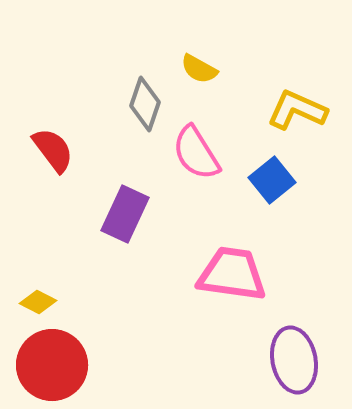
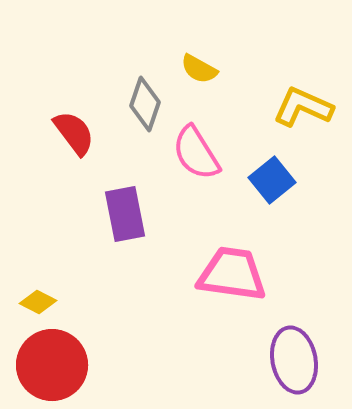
yellow L-shape: moved 6 px right, 3 px up
red semicircle: moved 21 px right, 17 px up
purple rectangle: rotated 36 degrees counterclockwise
